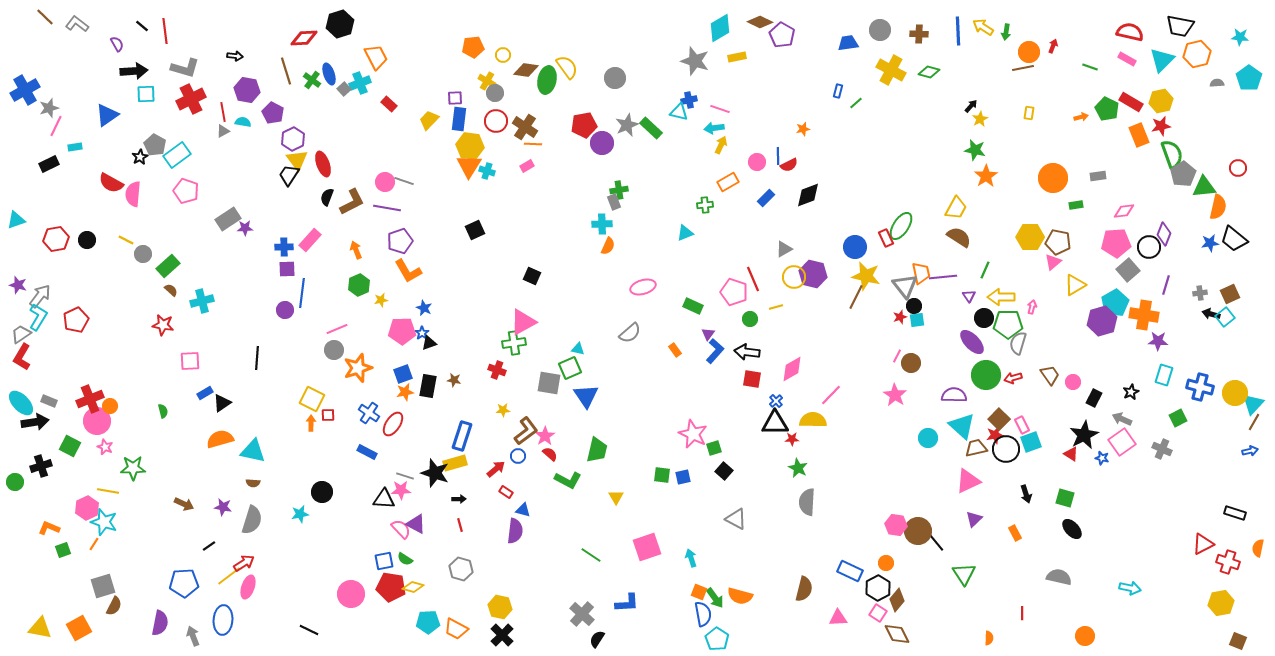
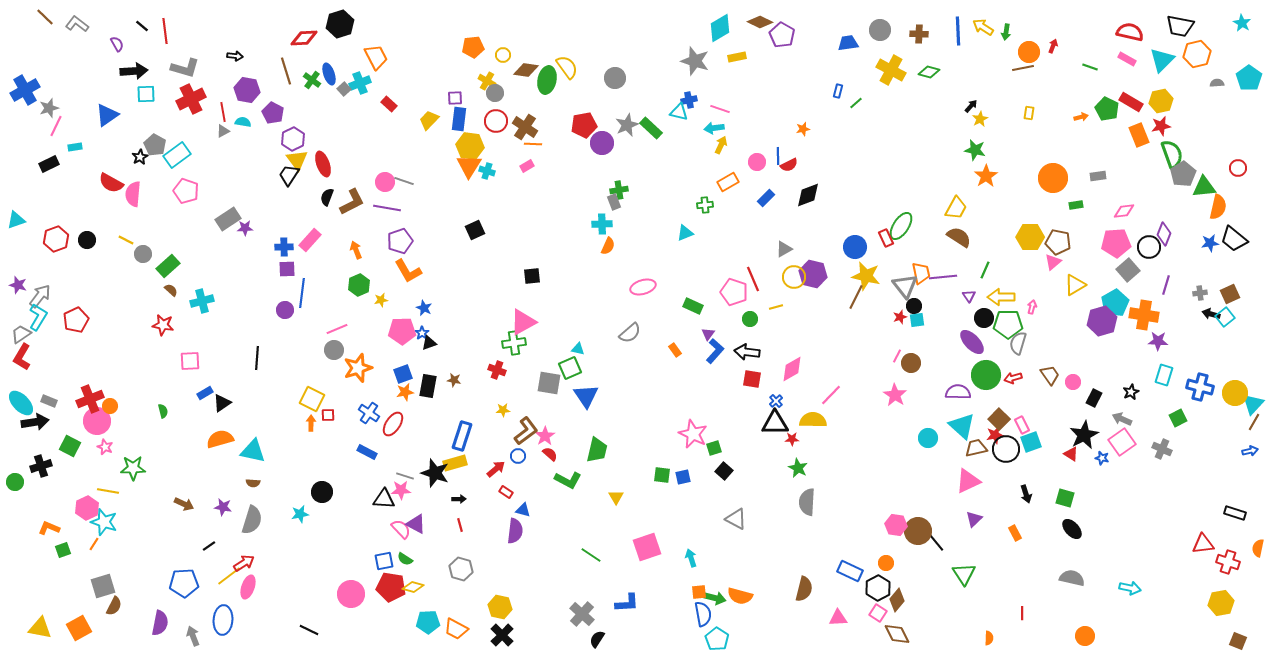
cyan star at (1240, 37): moved 2 px right, 14 px up; rotated 24 degrees clockwise
red hexagon at (56, 239): rotated 10 degrees counterclockwise
black square at (532, 276): rotated 30 degrees counterclockwise
purple semicircle at (954, 395): moved 4 px right, 3 px up
red triangle at (1203, 544): rotated 20 degrees clockwise
gray semicircle at (1059, 577): moved 13 px right, 1 px down
orange square at (699, 592): rotated 28 degrees counterclockwise
green arrow at (715, 598): rotated 40 degrees counterclockwise
